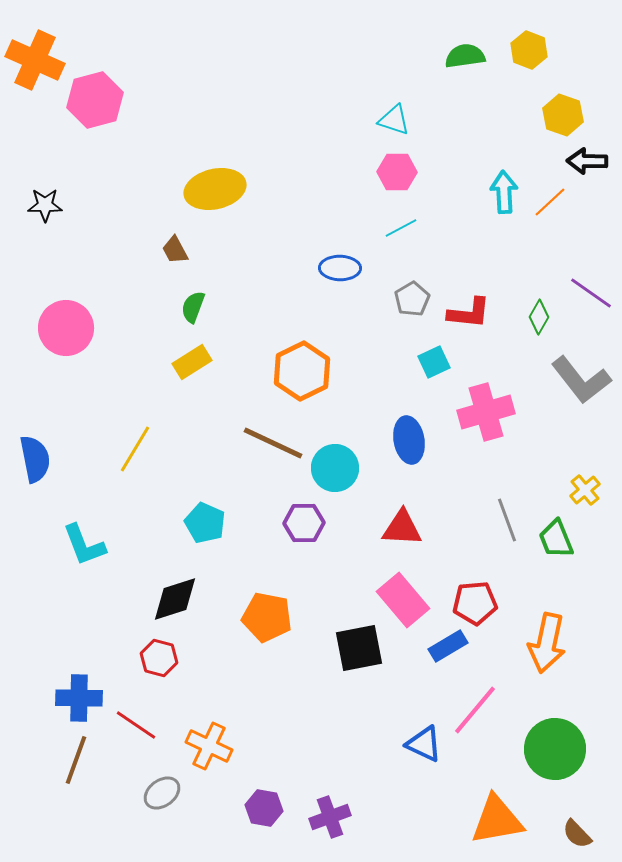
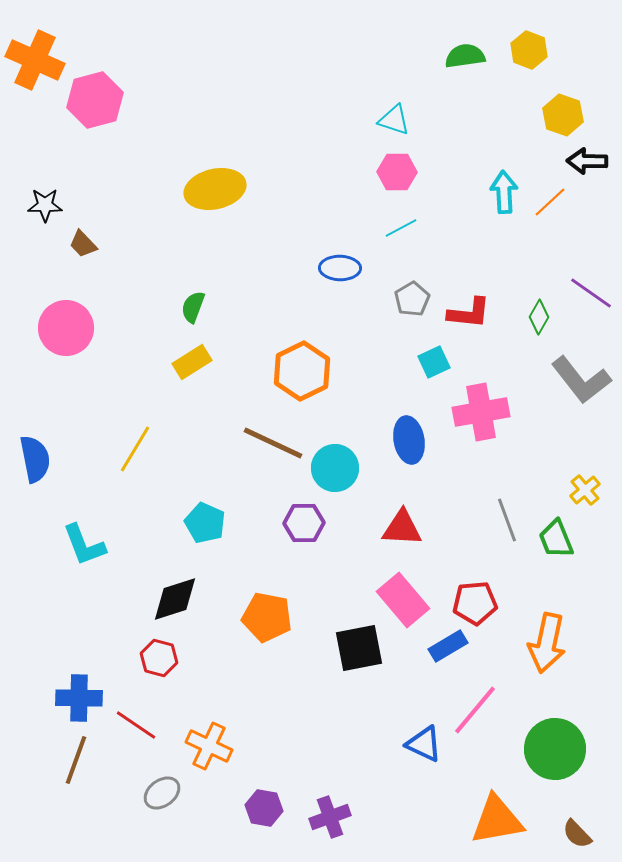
brown trapezoid at (175, 250): moved 92 px left, 6 px up; rotated 16 degrees counterclockwise
pink cross at (486, 412): moved 5 px left; rotated 6 degrees clockwise
